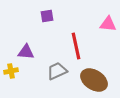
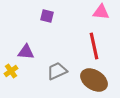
purple square: rotated 24 degrees clockwise
pink triangle: moved 7 px left, 12 px up
red line: moved 18 px right
yellow cross: rotated 24 degrees counterclockwise
